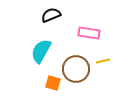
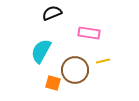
black semicircle: moved 1 px right, 2 px up
brown circle: moved 1 px left, 1 px down
